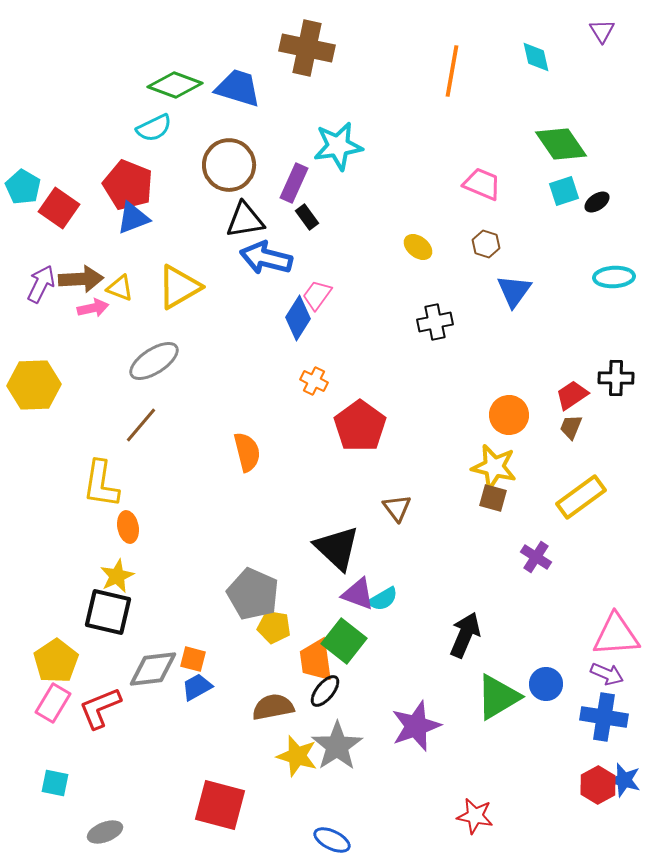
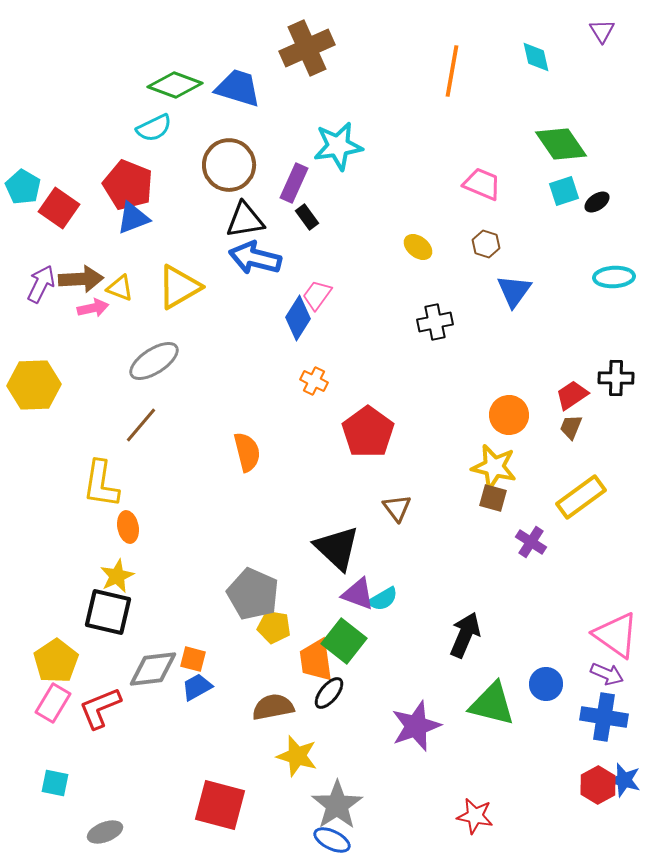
brown cross at (307, 48): rotated 36 degrees counterclockwise
blue arrow at (266, 258): moved 11 px left
red pentagon at (360, 426): moved 8 px right, 6 px down
purple cross at (536, 557): moved 5 px left, 15 px up
pink triangle at (616, 635): rotated 39 degrees clockwise
black ellipse at (325, 691): moved 4 px right, 2 px down
green triangle at (498, 697): moved 6 px left, 7 px down; rotated 45 degrees clockwise
gray star at (337, 746): moved 59 px down
